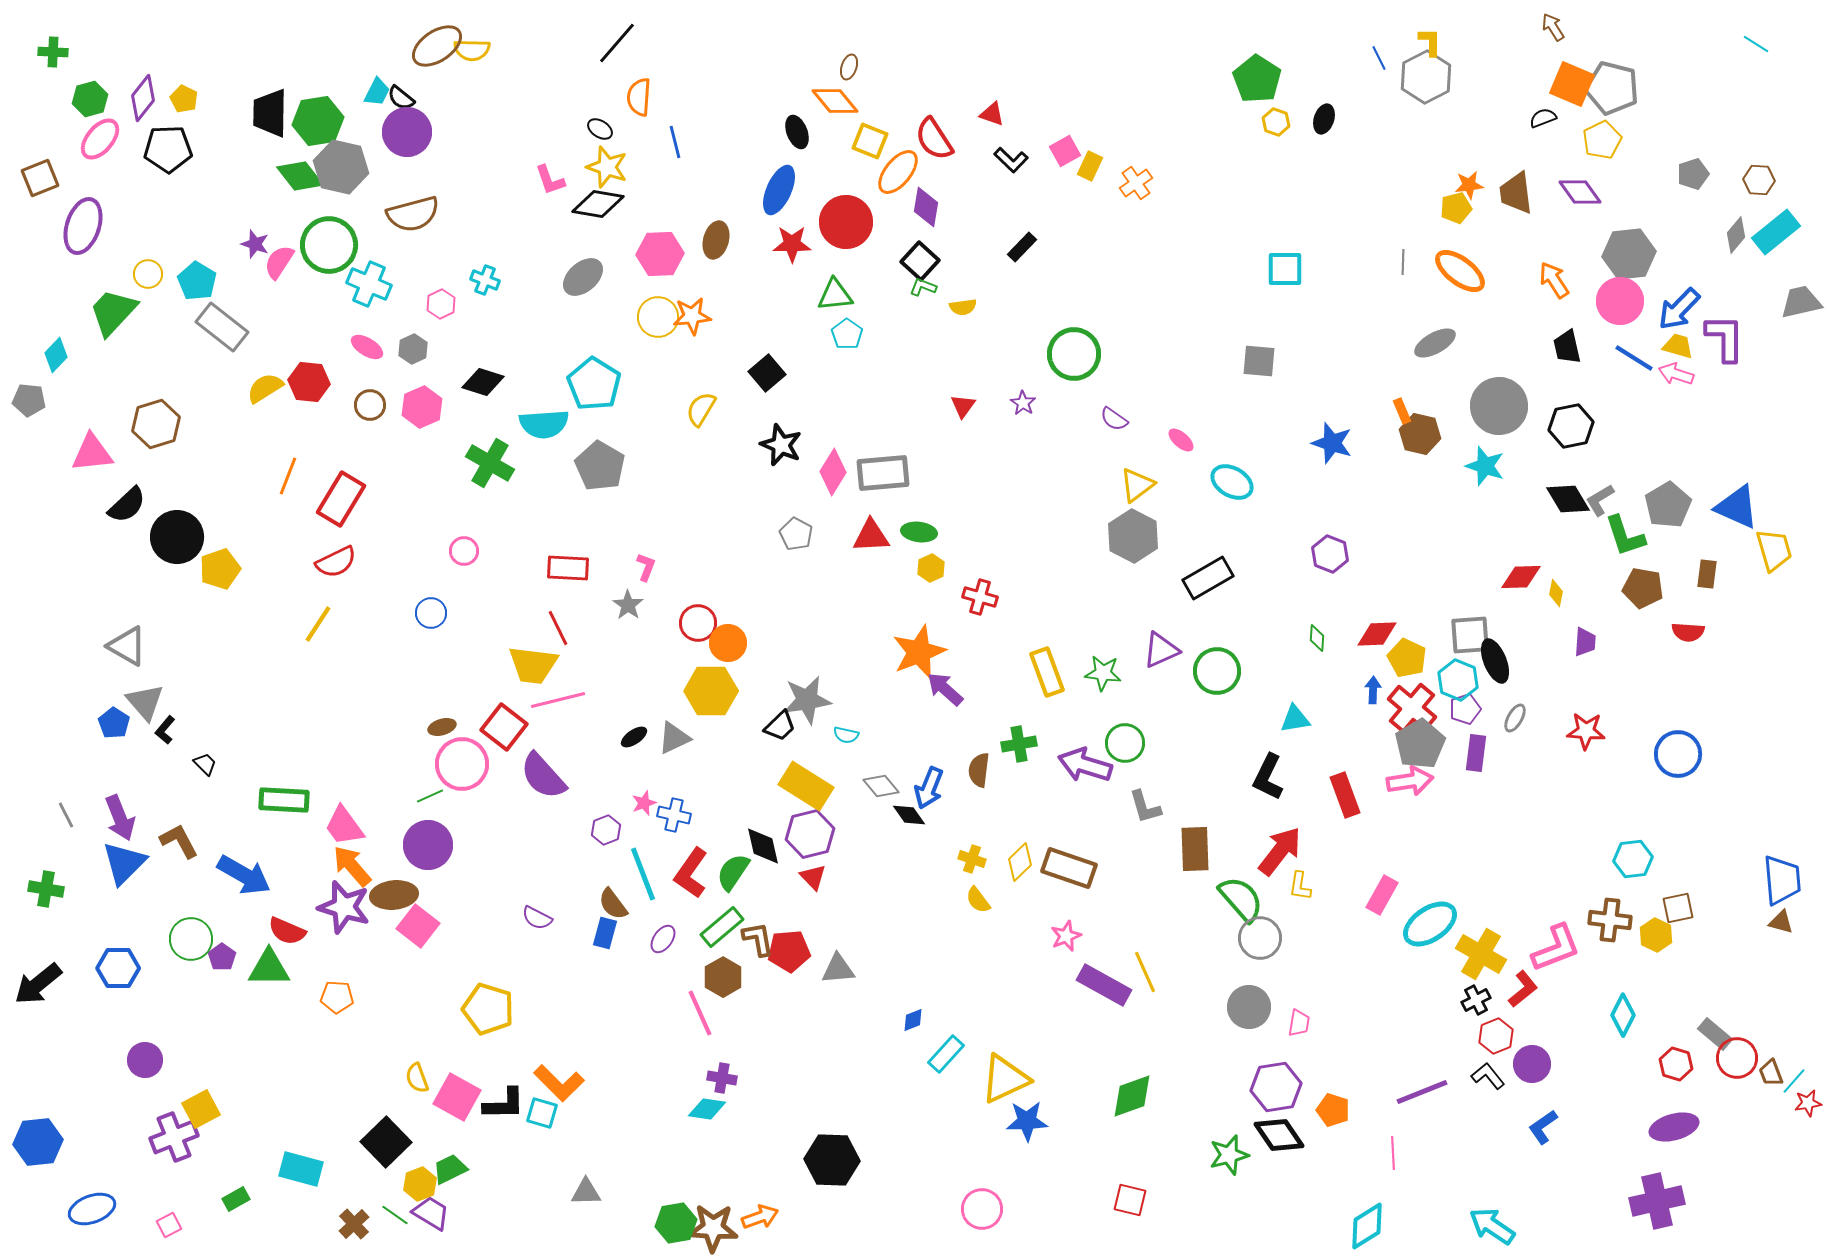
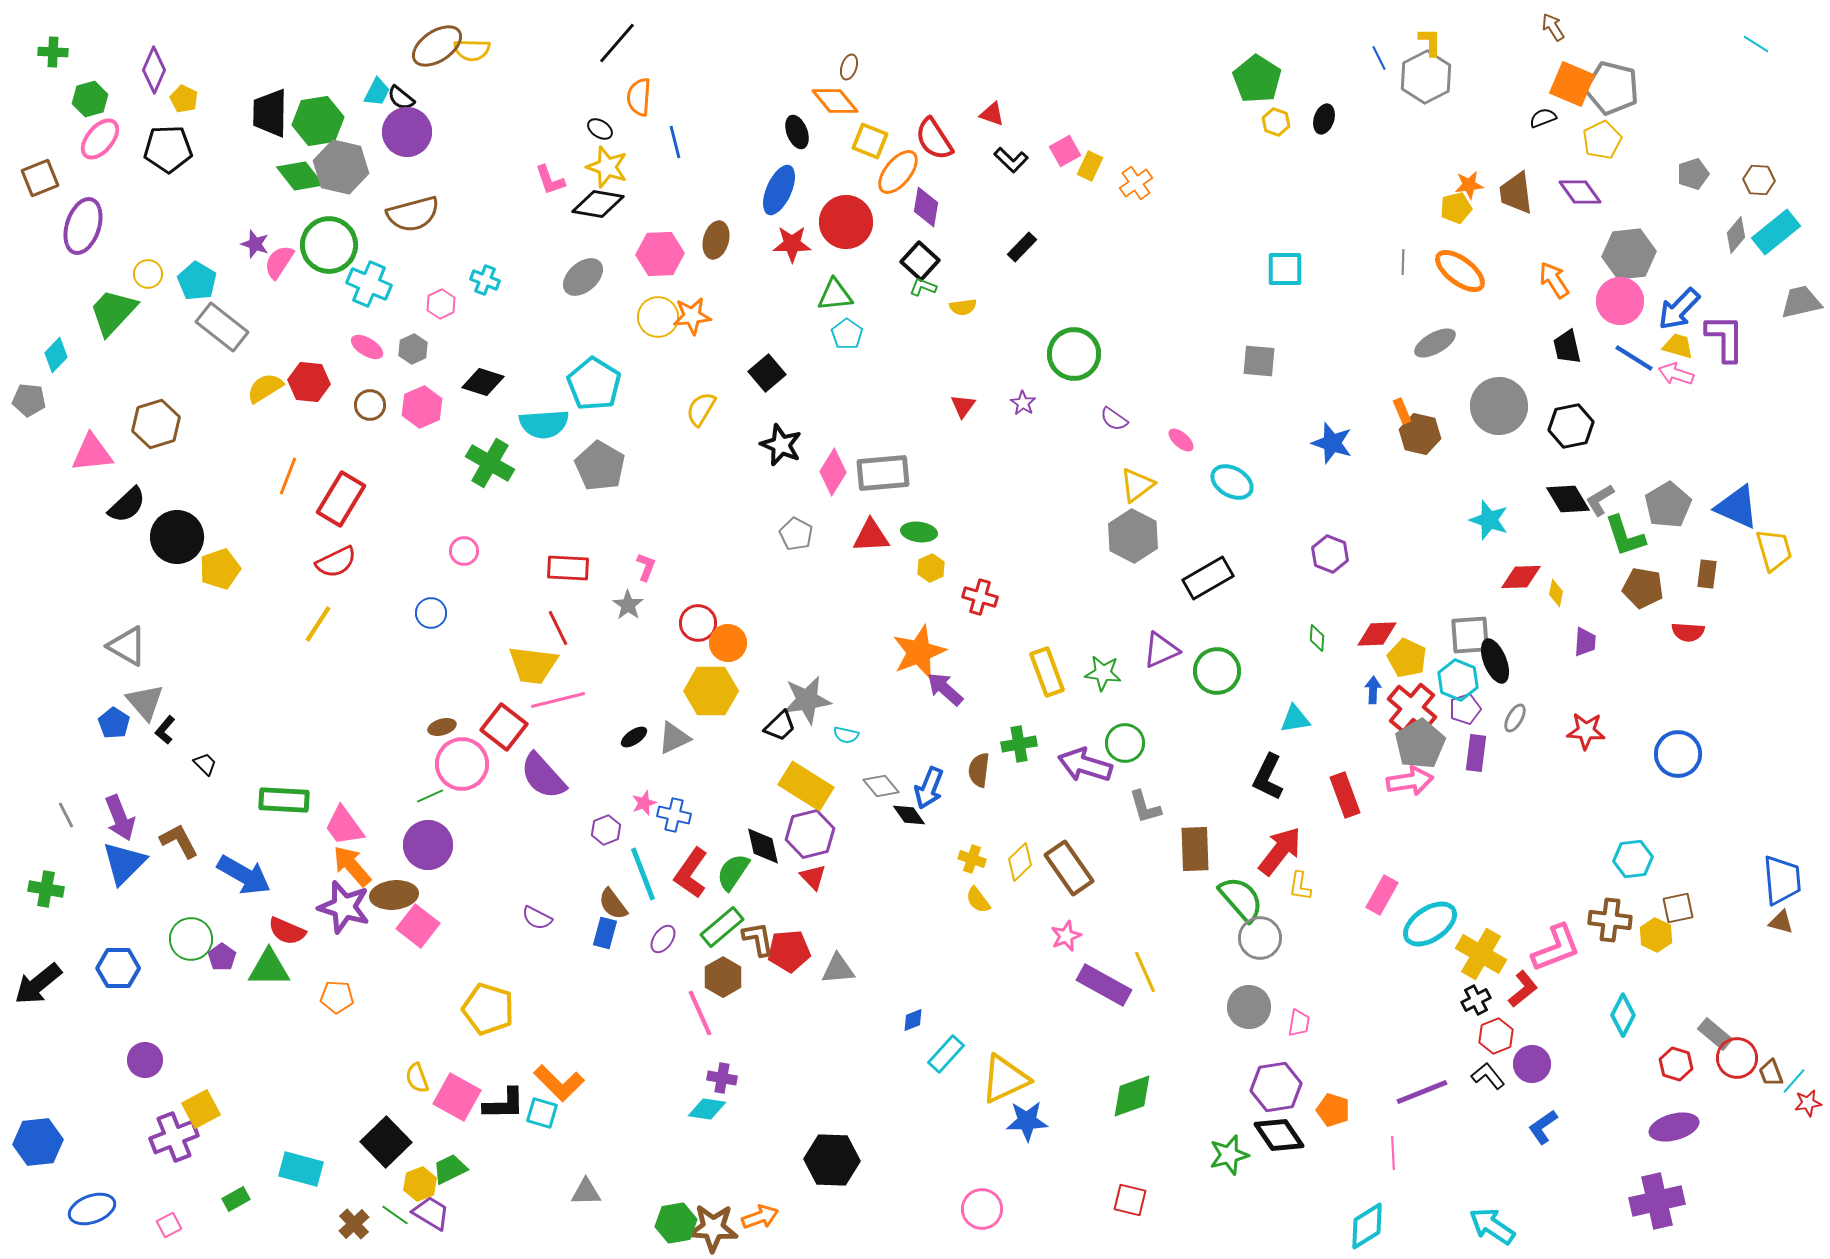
purple diamond at (143, 98): moved 11 px right, 28 px up; rotated 15 degrees counterclockwise
cyan star at (1485, 466): moved 4 px right, 54 px down
brown rectangle at (1069, 868): rotated 36 degrees clockwise
